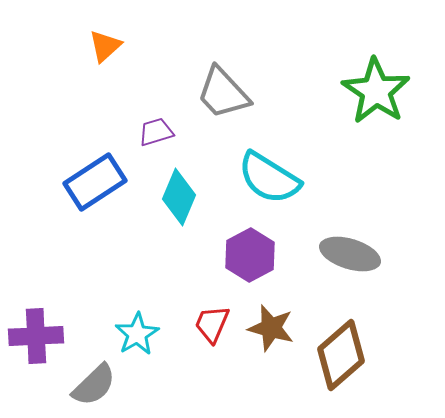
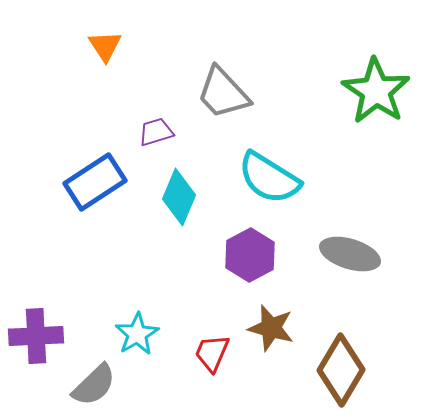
orange triangle: rotated 21 degrees counterclockwise
red trapezoid: moved 29 px down
brown diamond: moved 15 px down; rotated 18 degrees counterclockwise
